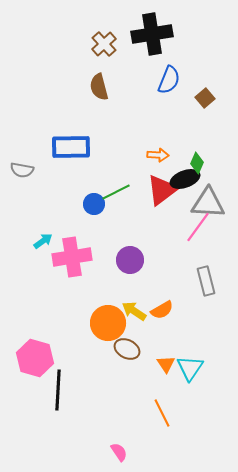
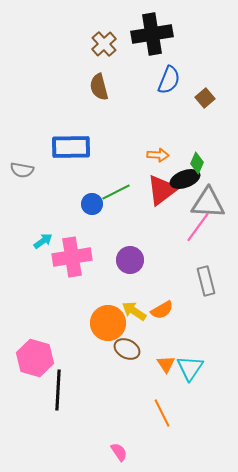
blue circle: moved 2 px left
